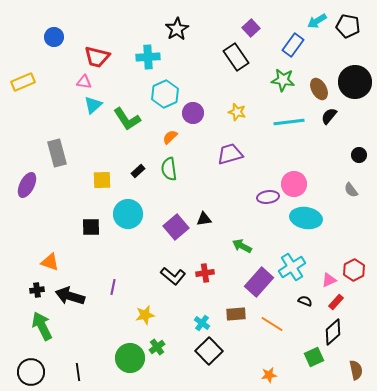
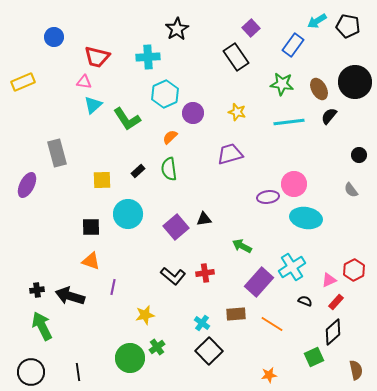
green star at (283, 80): moved 1 px left, 4 px down
orange triangle at (50, 262): moved 41 px right, 1 px up
